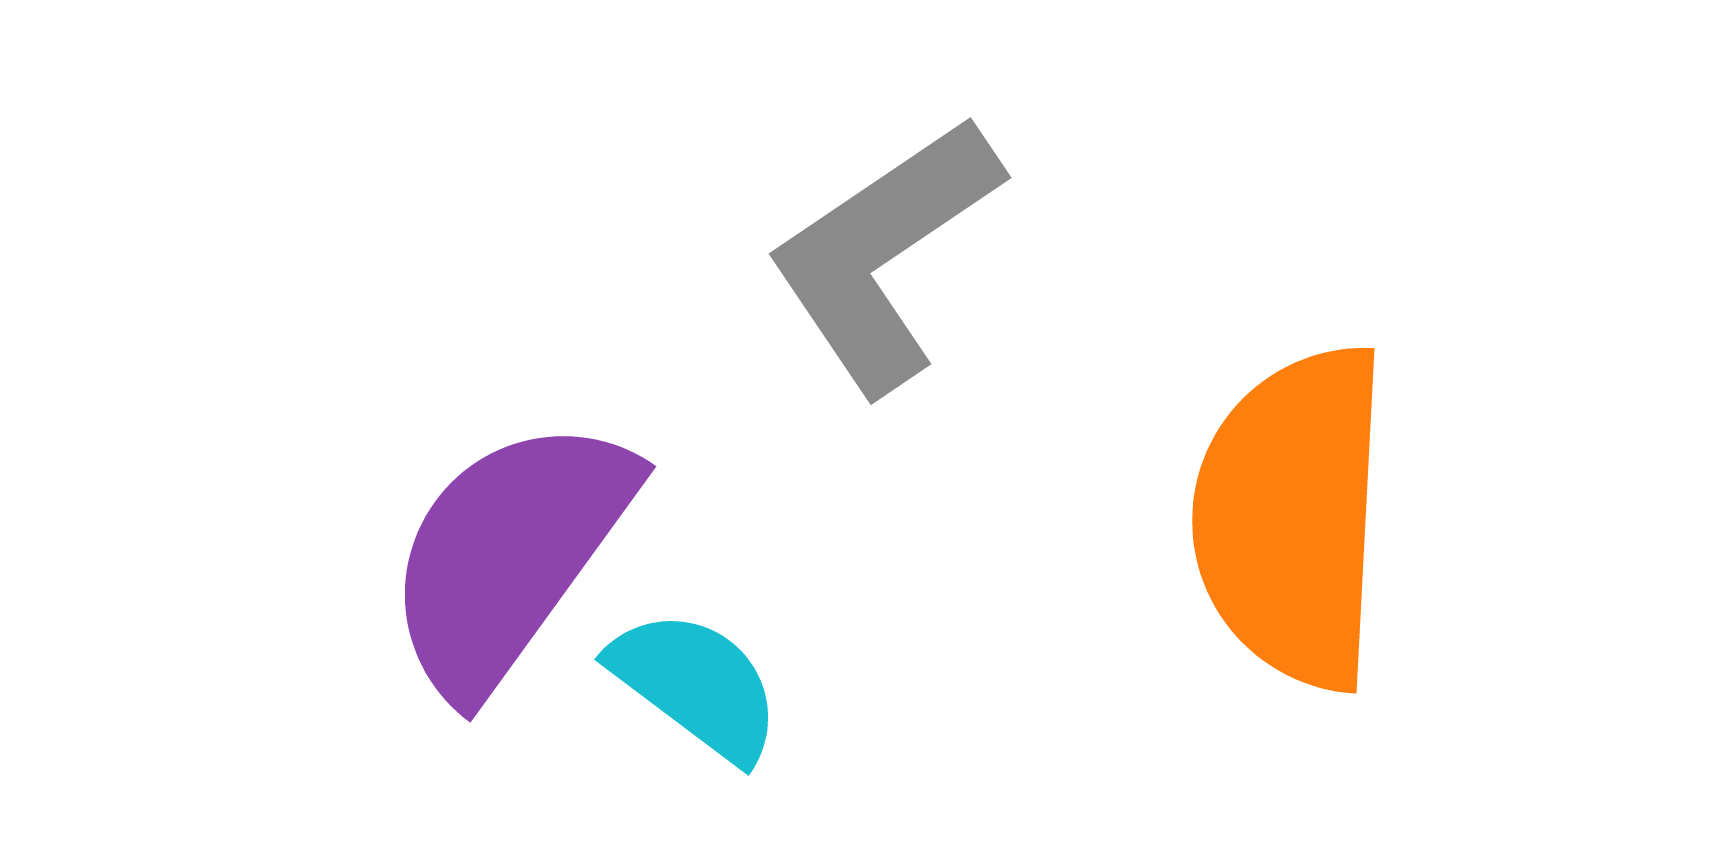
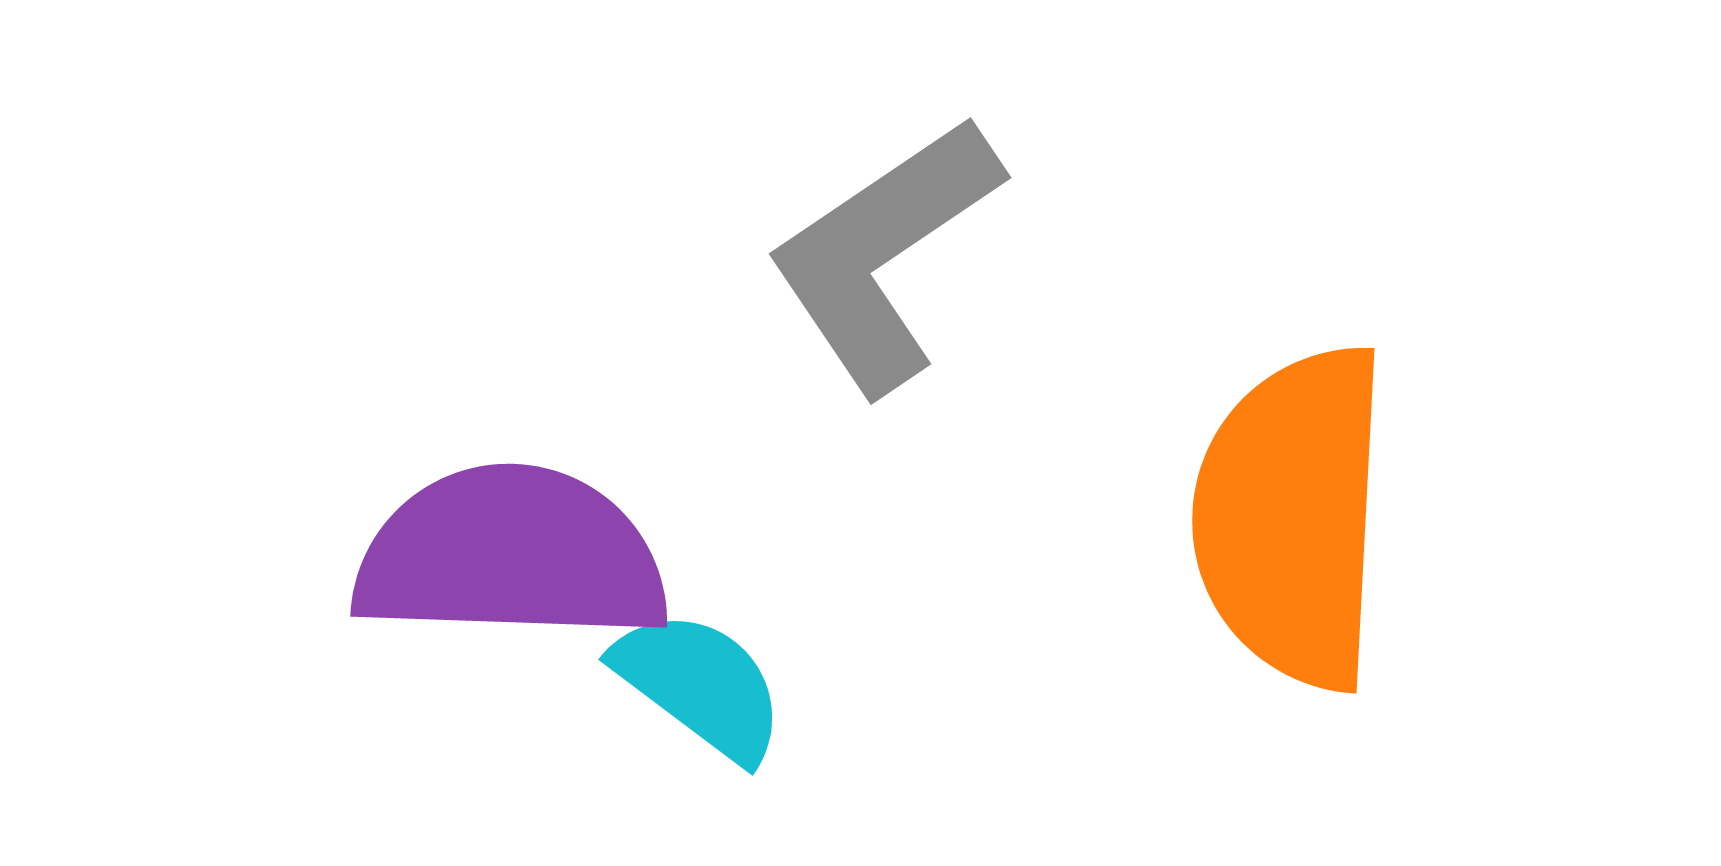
purple semicircle: moved 2 px right; rotated 56 degrees clockwise
cyan semicircle: moved 4 px right
